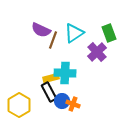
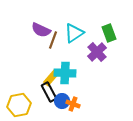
yellow rectangle: rotated 35 degrees counterclockwise
yellow hexagon: rotated 20 degrees clockwise
